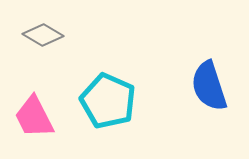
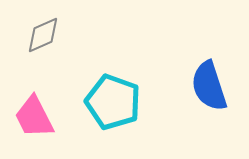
gray diamond: rotated 54 degrees counterclockwise
cyan pentagon: moved 5 px right, 1 px down; rotated 4 degrees counterclockwise
